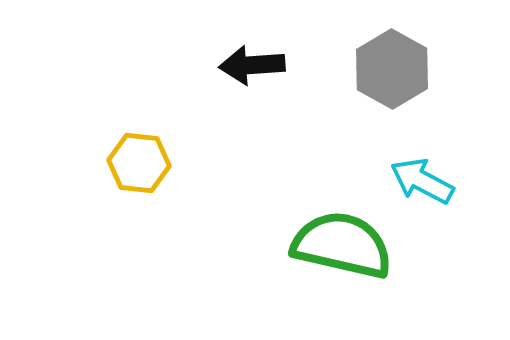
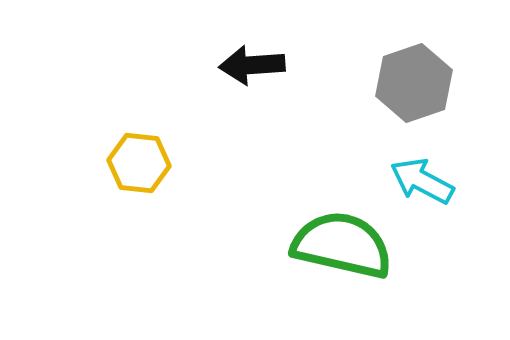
gray hexagon: moved 22 px right, 14 px down; rotated 12 degrees clockwise
